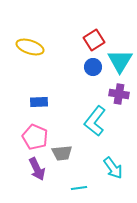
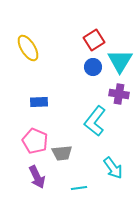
yellow ellipse: moved 2 px left, 1 px down; rotated 40 degrees clockwise
pink pentagon: moved 4 px down
purple arrow: moved 8 px down
